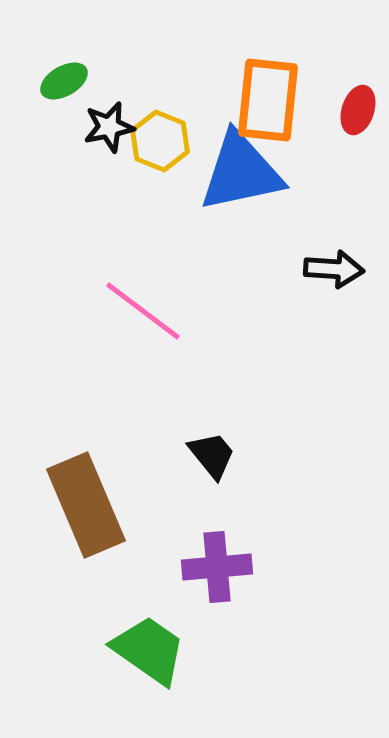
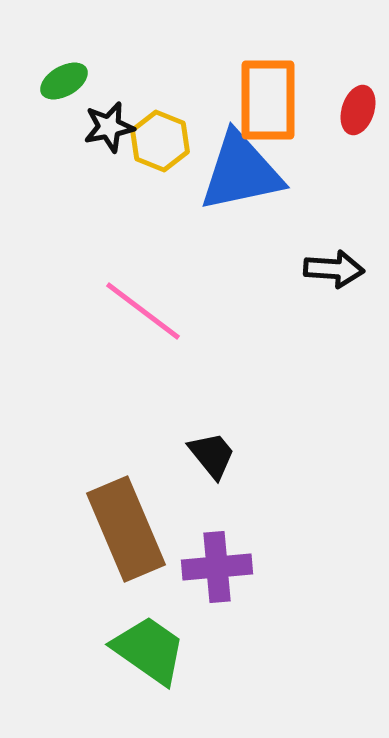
orange rectangle: rotated 6 degrees counterclockwise
brown rectangle: moved 40 px right, 24 px down
